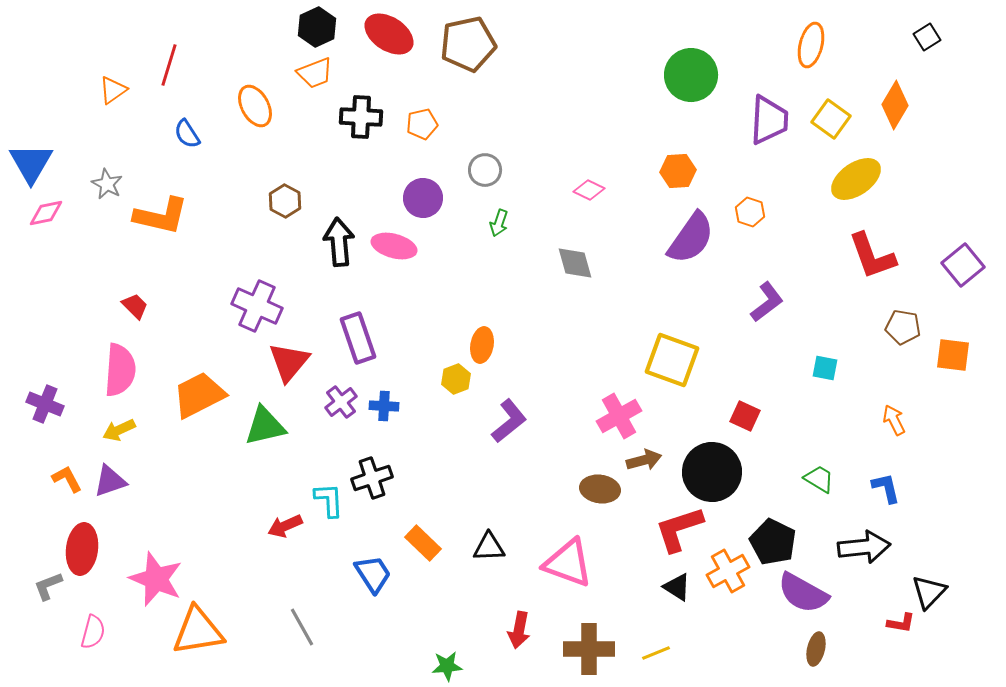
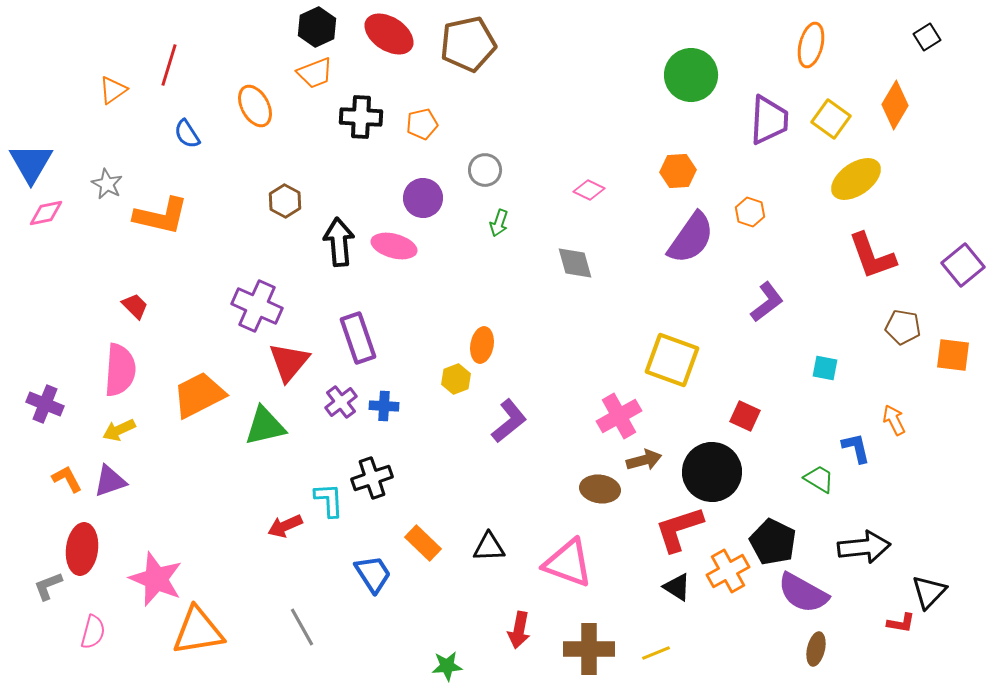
blue L-shape at (886, 488): moved 30 px left, 40 px up
